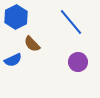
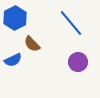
blue hexagon: moved 1 px left, 1 px down
blue line: moved 1 px down
